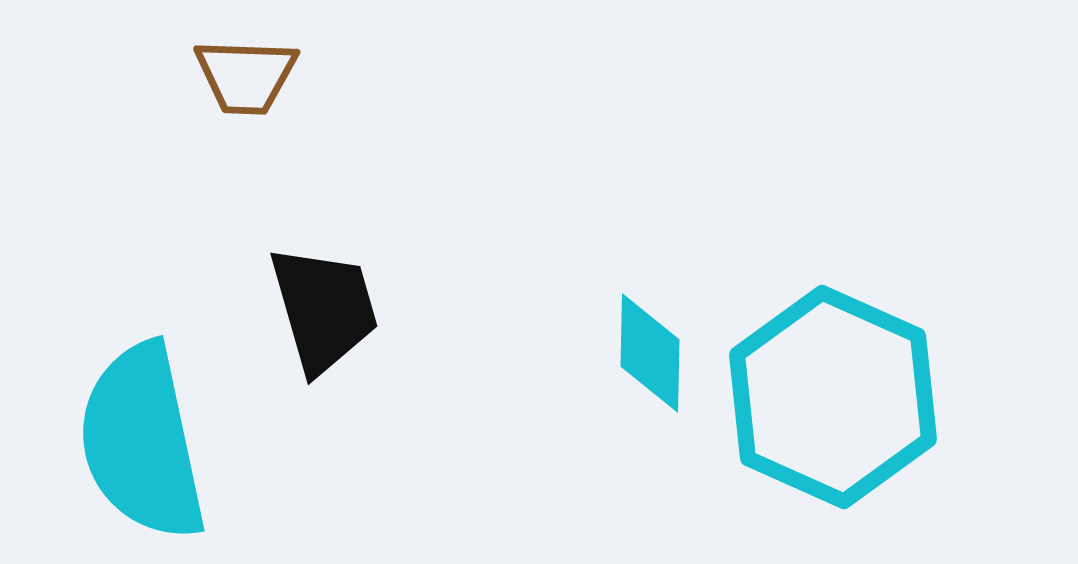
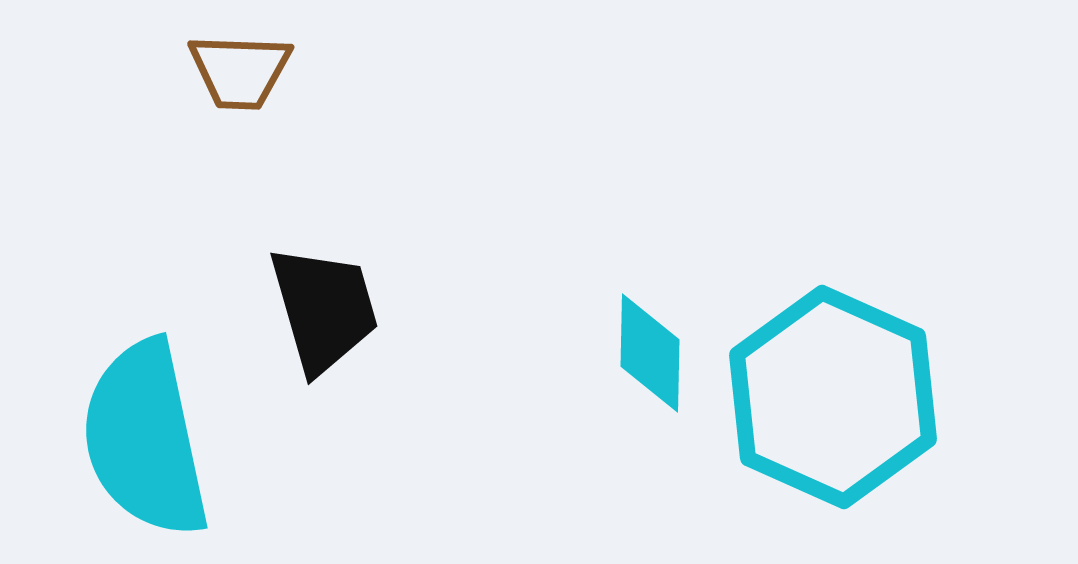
brown trapezoid: moved 6 px left, 5 px up
cyan semicircle: moved 3 px right, 3 px up
